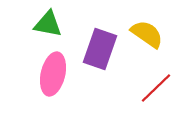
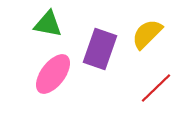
yellow semicircle: rotated 80 degrees counterclockwise
pink ellipse: rotated 24 degrees clockwise
